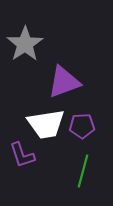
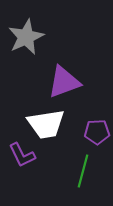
gray star: moved 1 px right, 7 px up; rotated 9 degrees clockwise
purple pentagon: moved 15 px right, 6 px down
purple L-shape: rotated 8 degrees counterclockwise
